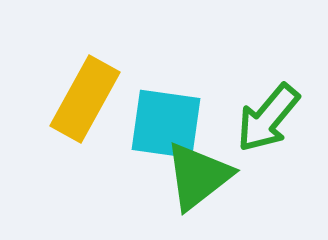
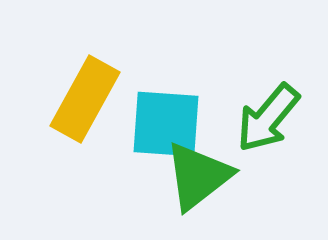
cyan square: rotated 4 degrees counterclockwise
